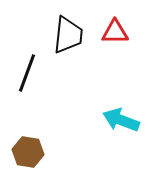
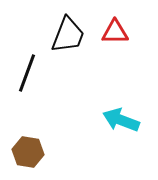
black trapezoid: rotated 15 degrees clockwise
